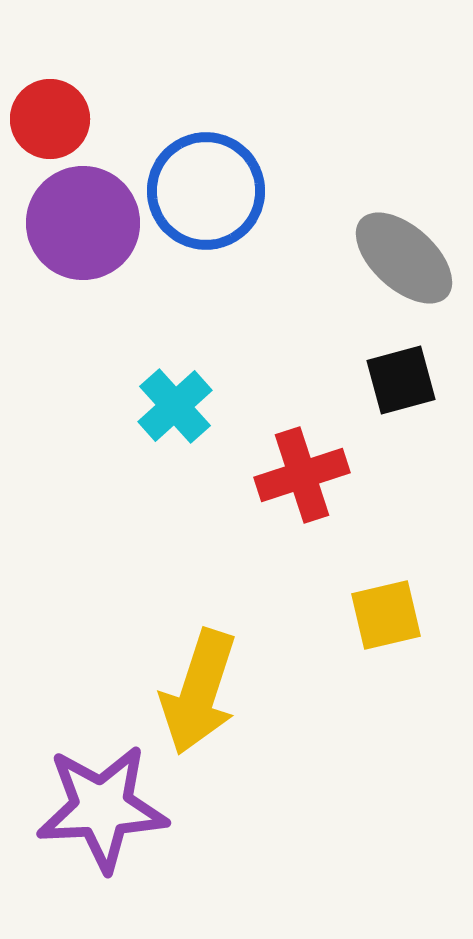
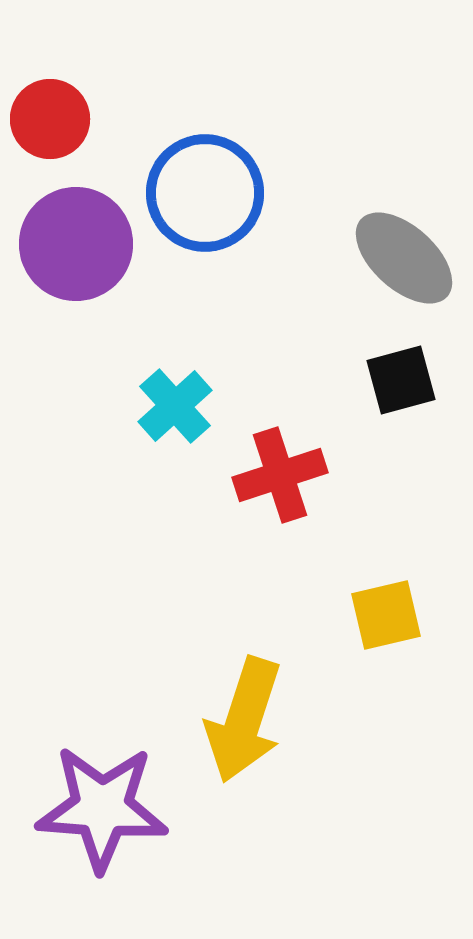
blue circle: moved 1 px left, 2 px down
purple circle: moved 7 px left, 21 px down
red cross: moved 22 px left
yellow arrow: moved 45 px right, 28 px down
purple star: rotated 7 degrees clockwise
